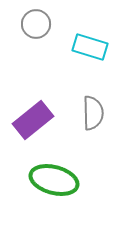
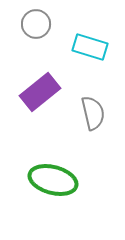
gray semicircle: rotated 12 degrees counterclockwise
purple rectangle: moved 7 px right, 28 px up
green ellipse: moved 1 px left
